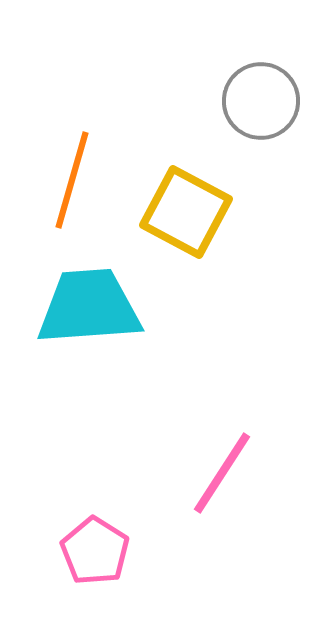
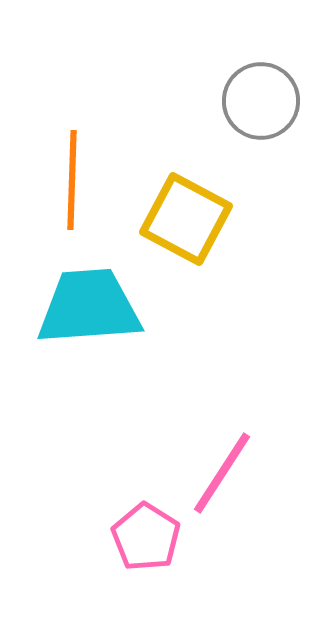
orange line: rotated 14 degrees counterclockwise
yellow square: moved 7 px down
pink pentagon: moved 51 px right, 14 px up
